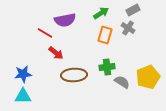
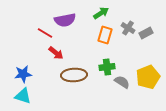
gray rectangle: moved 13 px right, 23 px down
cyan triangle: rotated 18 degrees clockwise
